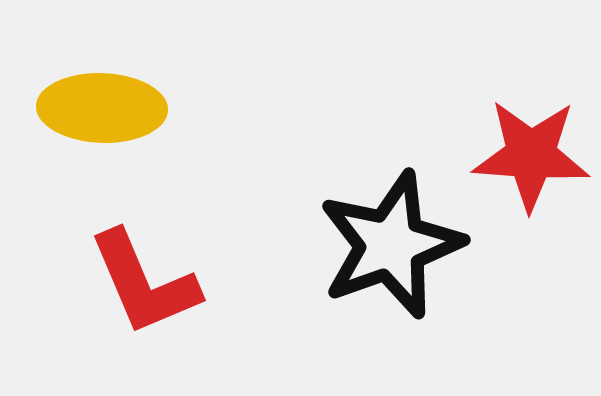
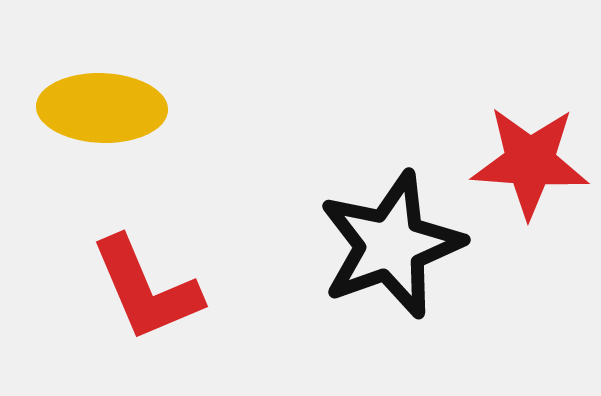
red star: moved 1 px left, 7 px down
red L-shape: moved 2 px right, 6 px down
